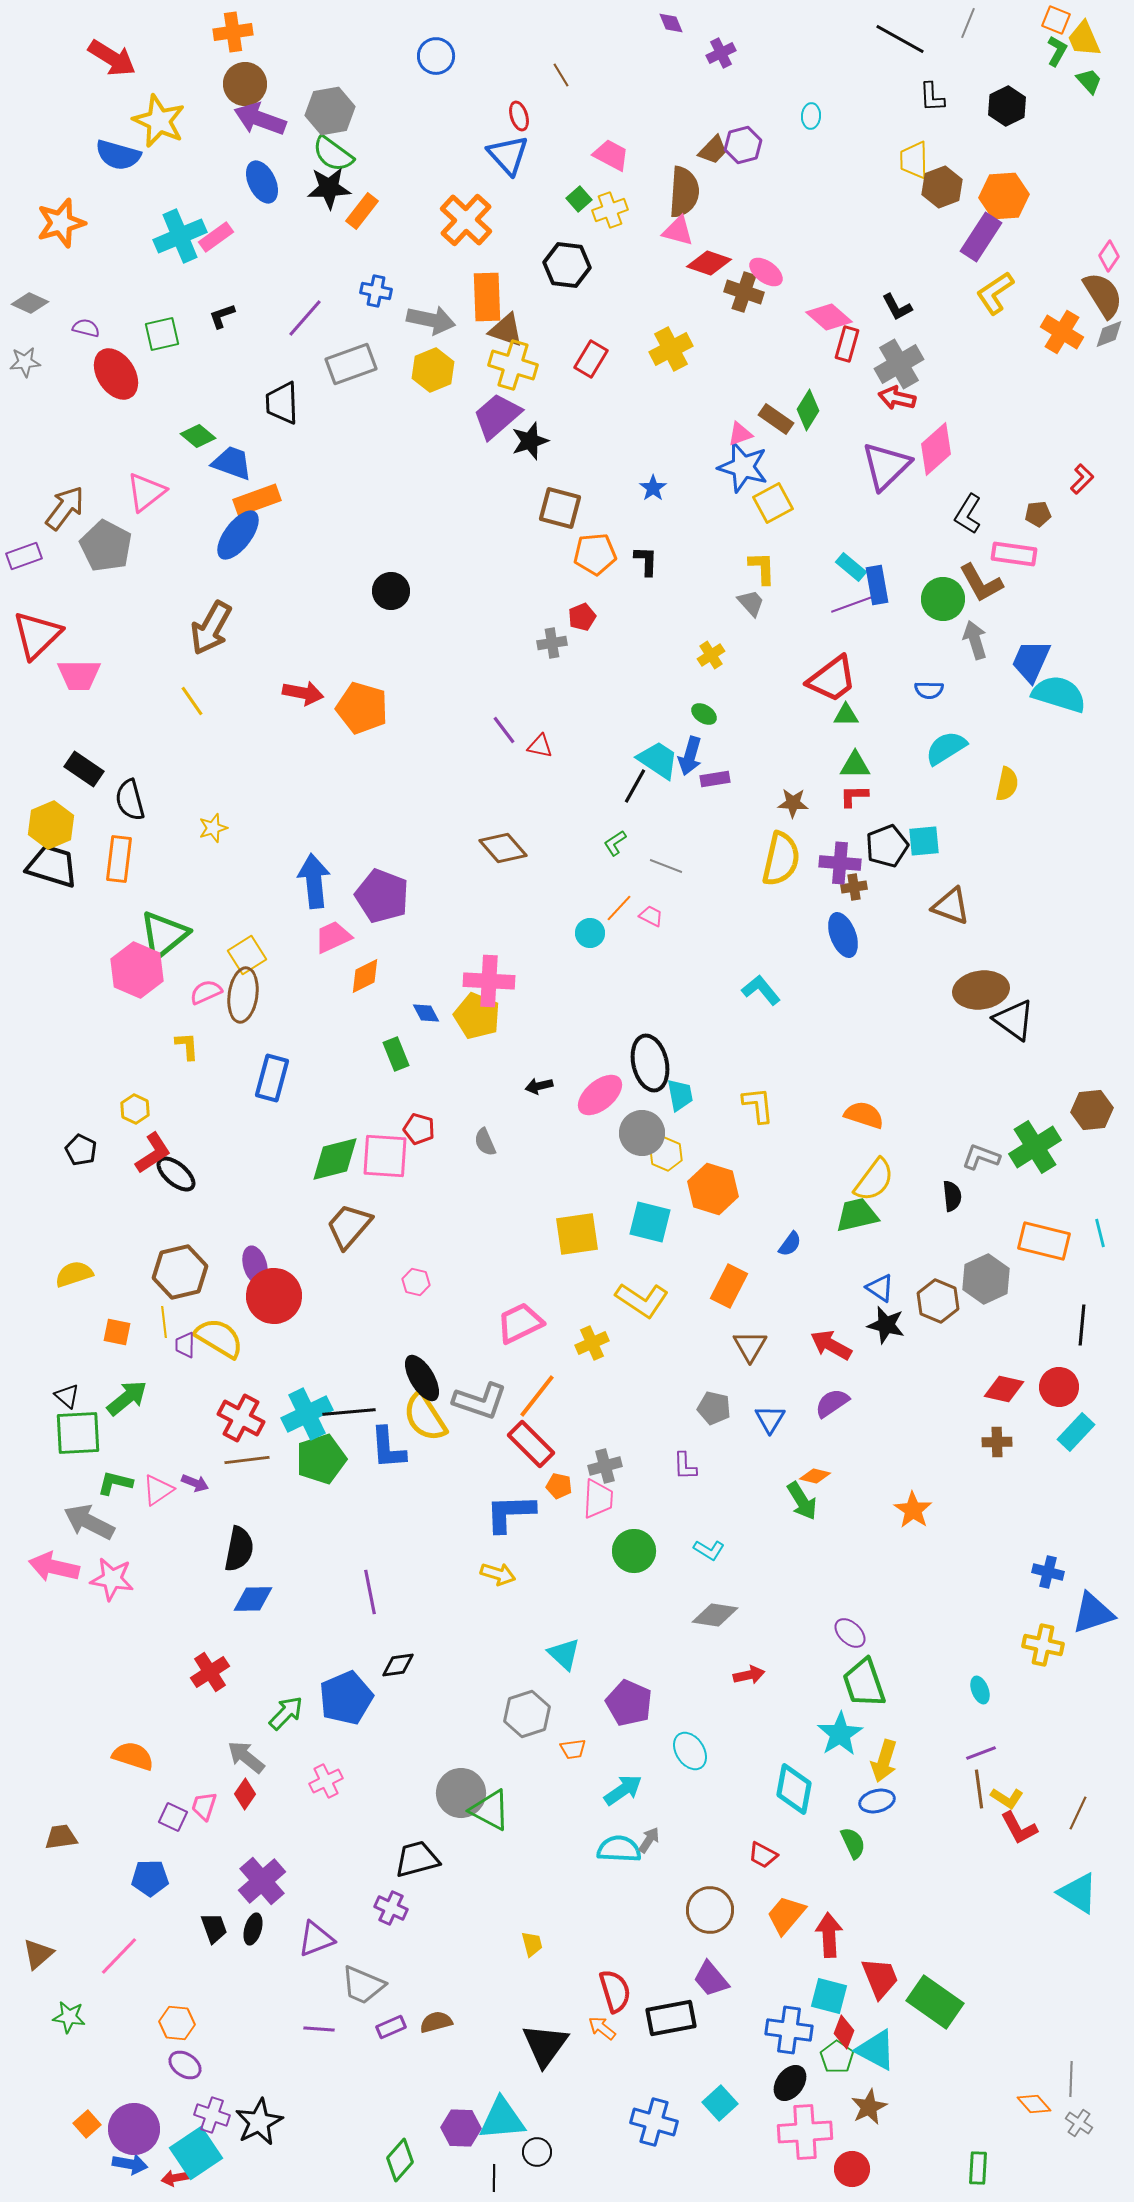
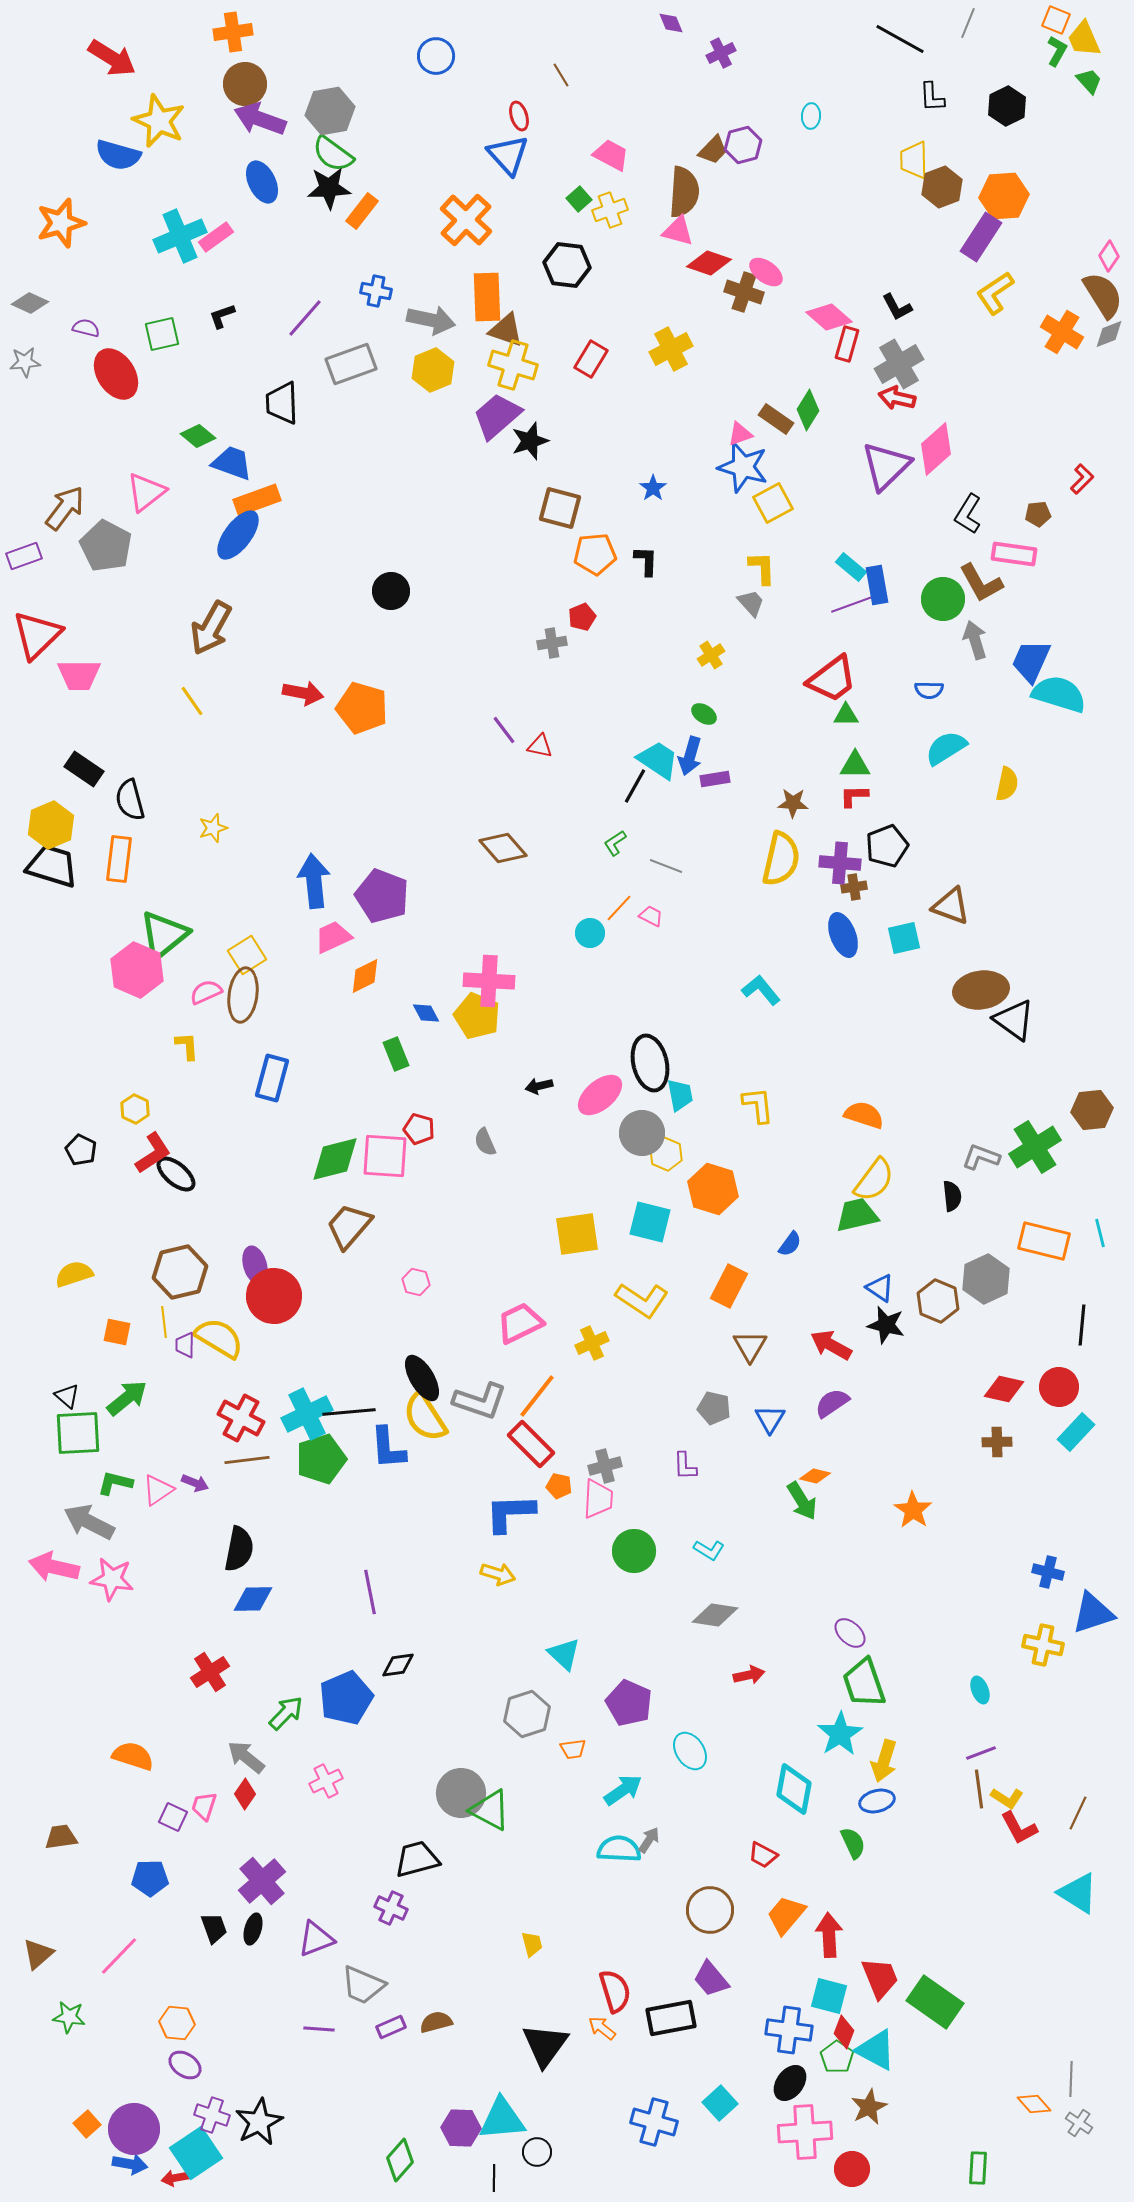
cyan square at (924, 841): moved 20 px left, 97 px down; rotated 8 degrees counterclockwise
